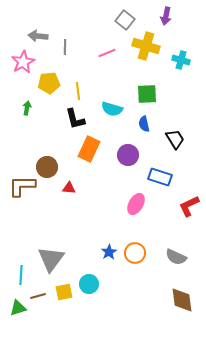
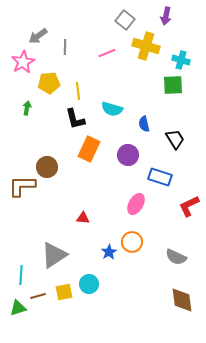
gray arrow: rotated 42 degrees counterclockwise
green square: moved 26 px right, 9 px up
red triangle: moved 14 px right, 30 px down
orange circle: moved 3 px left, 11 px up
gray triangle: moved 3 px right, 4 px up; rotated 20 degrees clockwise
